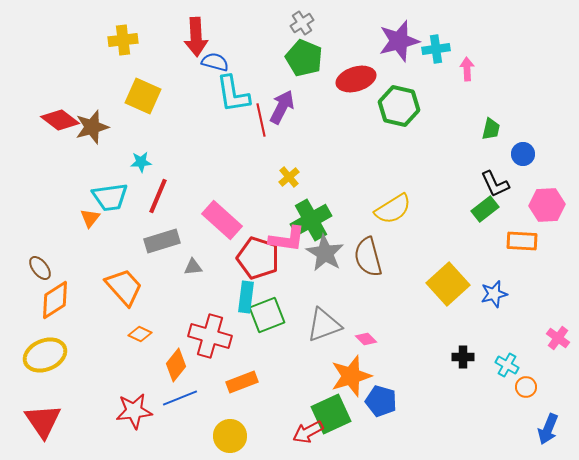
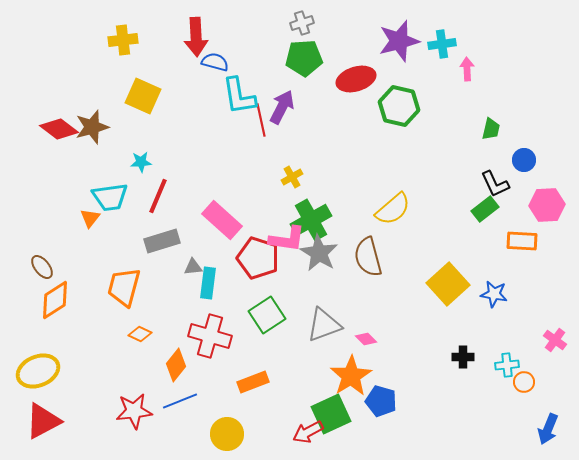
gray cross at (302, 23): rotated 15 degrees clockwise
cyan cross at (436, 49): moved 6 px right, 5 px up
green pentagon at (304, 58): rotated 27 degrees counterclockwise
cyan L-shape at (233, 94): moved 6 px right, 2 px down
red diamond at (60, 120): moved 1 px left, 9 px down
blue circle at (523, 154): moved 1 px right, 6 px down
yellow cross at (289, 177): moved 3 px right; rotated 10 degrees clockwise
yellow semicircle at (393, 209): rotated 9 degrees counterclockwise
gray star at (325, 253): moved 6 px left
brown ellipse at (40, 268): moved 2 px right, 1 px up
orange trapezoid at (124, 287): rotated 123 degrees counterclockwise
blue star at (494, 294): rotated 24 degrees clockwise
cyan rectangle at (246, 297): moved 38 px left, 14 px up
green square at (267, 315): rotated 12 degrees counterclockwise
pink cross at (558, 338): moved 3 px left, 2 px down
yellow ellipse at (45, 355): moved 7 px left, 16 px down
cyan cross at (507, 365): rotated 35 degrees counterclockwise
orange star at (351, 376): rotated 15 degrees counterclockwise
orange rectangle at (242, 382): moved 11 px right
orange circle at (526, 387): moved 2 px left, 5 px up
blue line at (180, 398): moved 3 px down
red triangle at (43, 421): rotated 36 degrees clockwise
yellow circle at (230, 436): moved 3 px left, 2 px up
